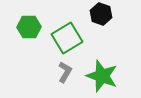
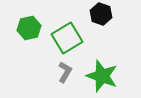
green hexagon: moved 1 px down; rotated 10 degrees counterclockwise
